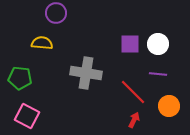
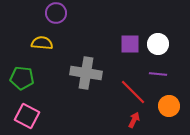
green pentagon: moved 2 px right
